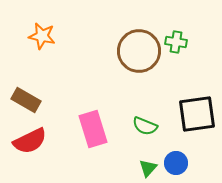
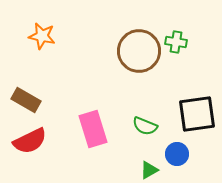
blue circle: moved 1 px right, 9 px up
green triangle: moved 1 px right, 2 px down; rotated 18 degrees clockwise
